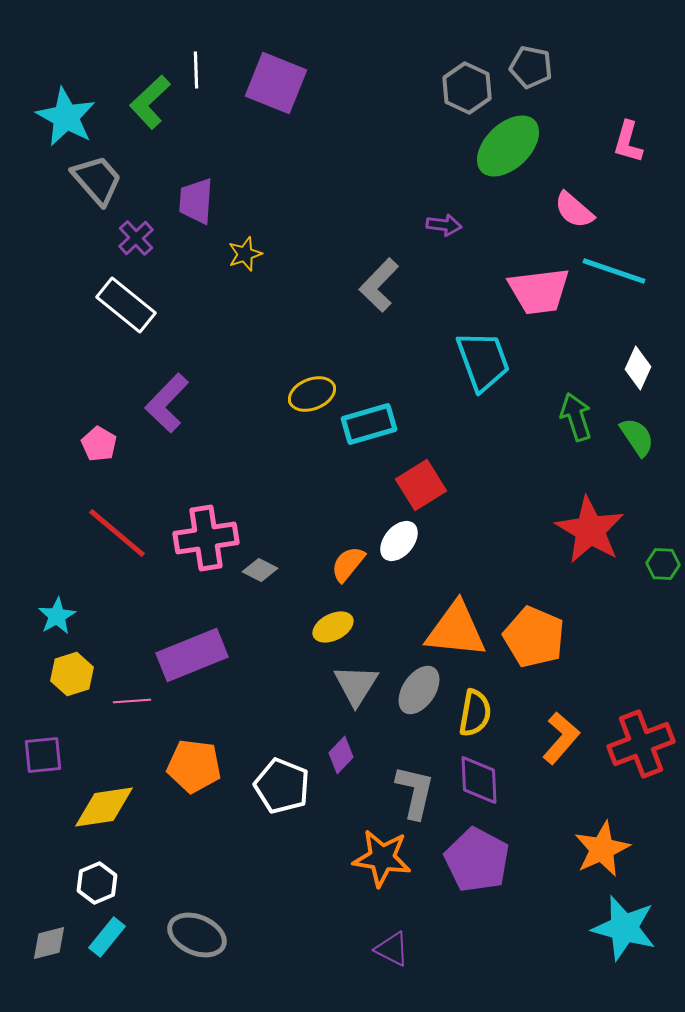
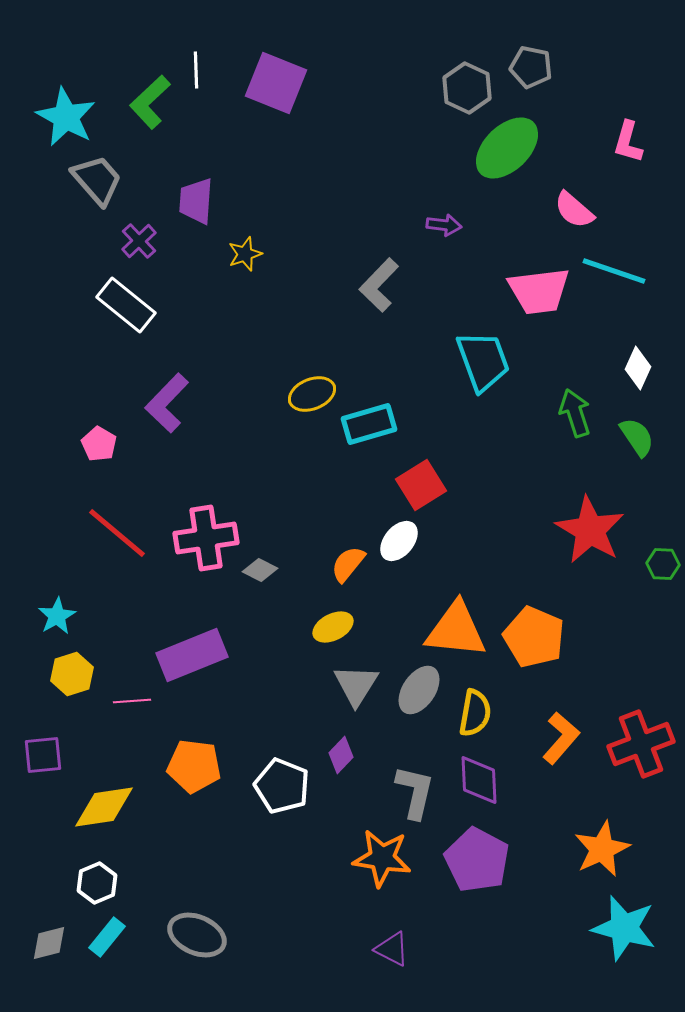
green ellipse at (508, 146): moved 1 px left, 2 px down
purple cross at (136, 238): moved 3 px right, 3 px down
green arrow at (576, 417): moved 1 px left, 4 px up
